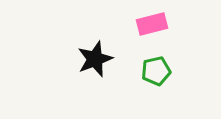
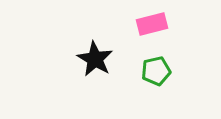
black star: rotated 21 degrees counterclockwise
